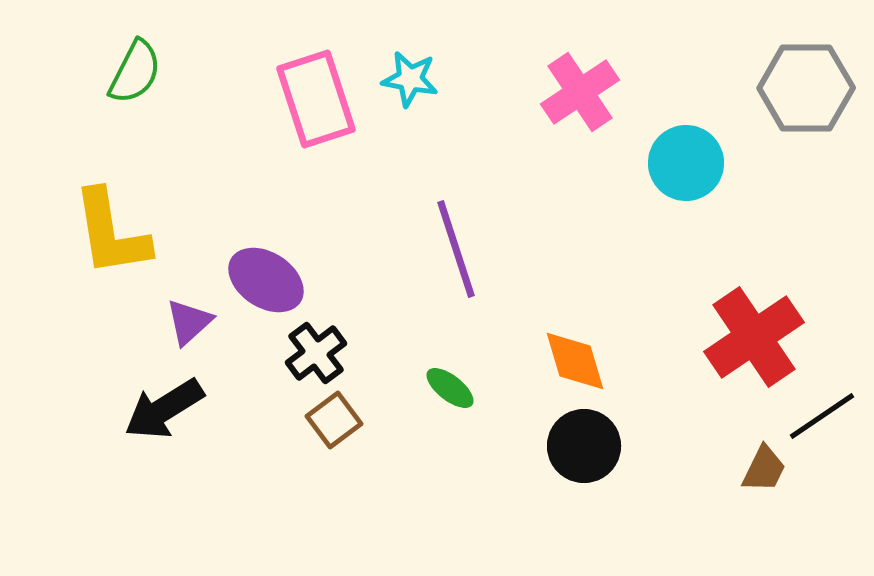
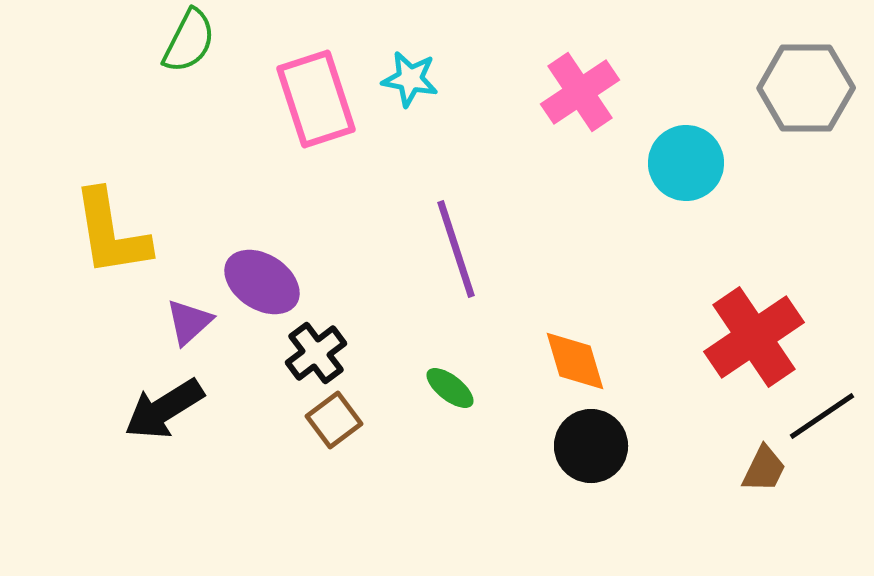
green semicircle: moved 54 px right, 31 px up
purple ellipse: moved 4 px left, 2 px down
black circle: moved 7 px right
